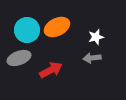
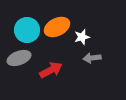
white star: moved 14 px left
